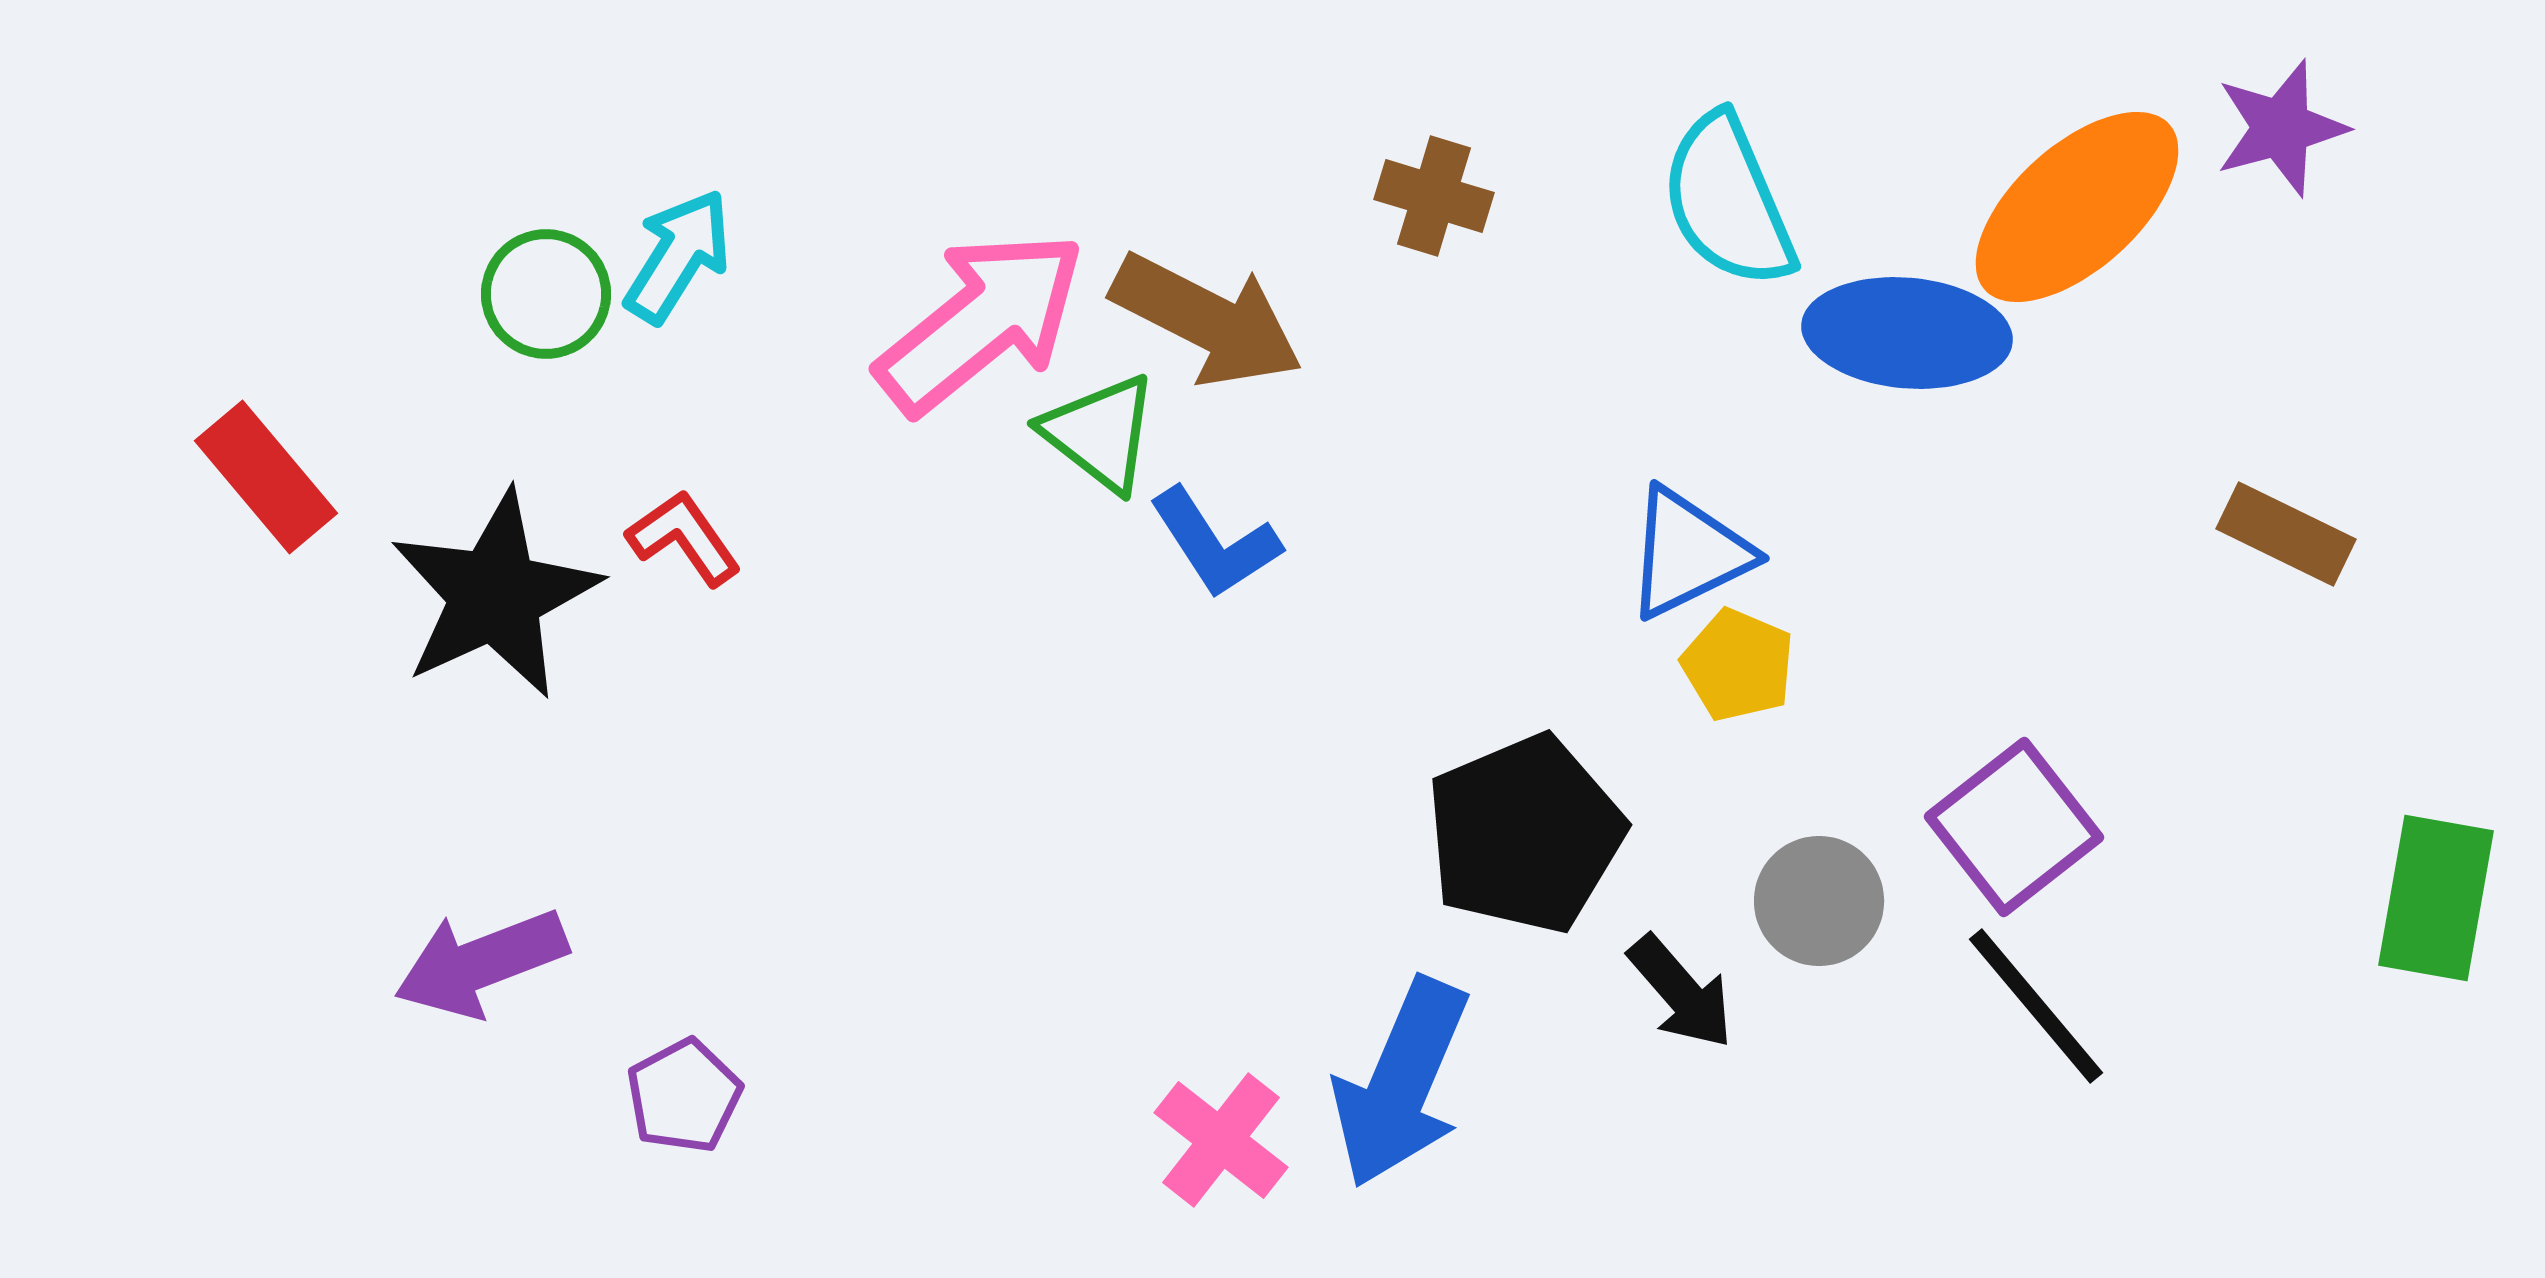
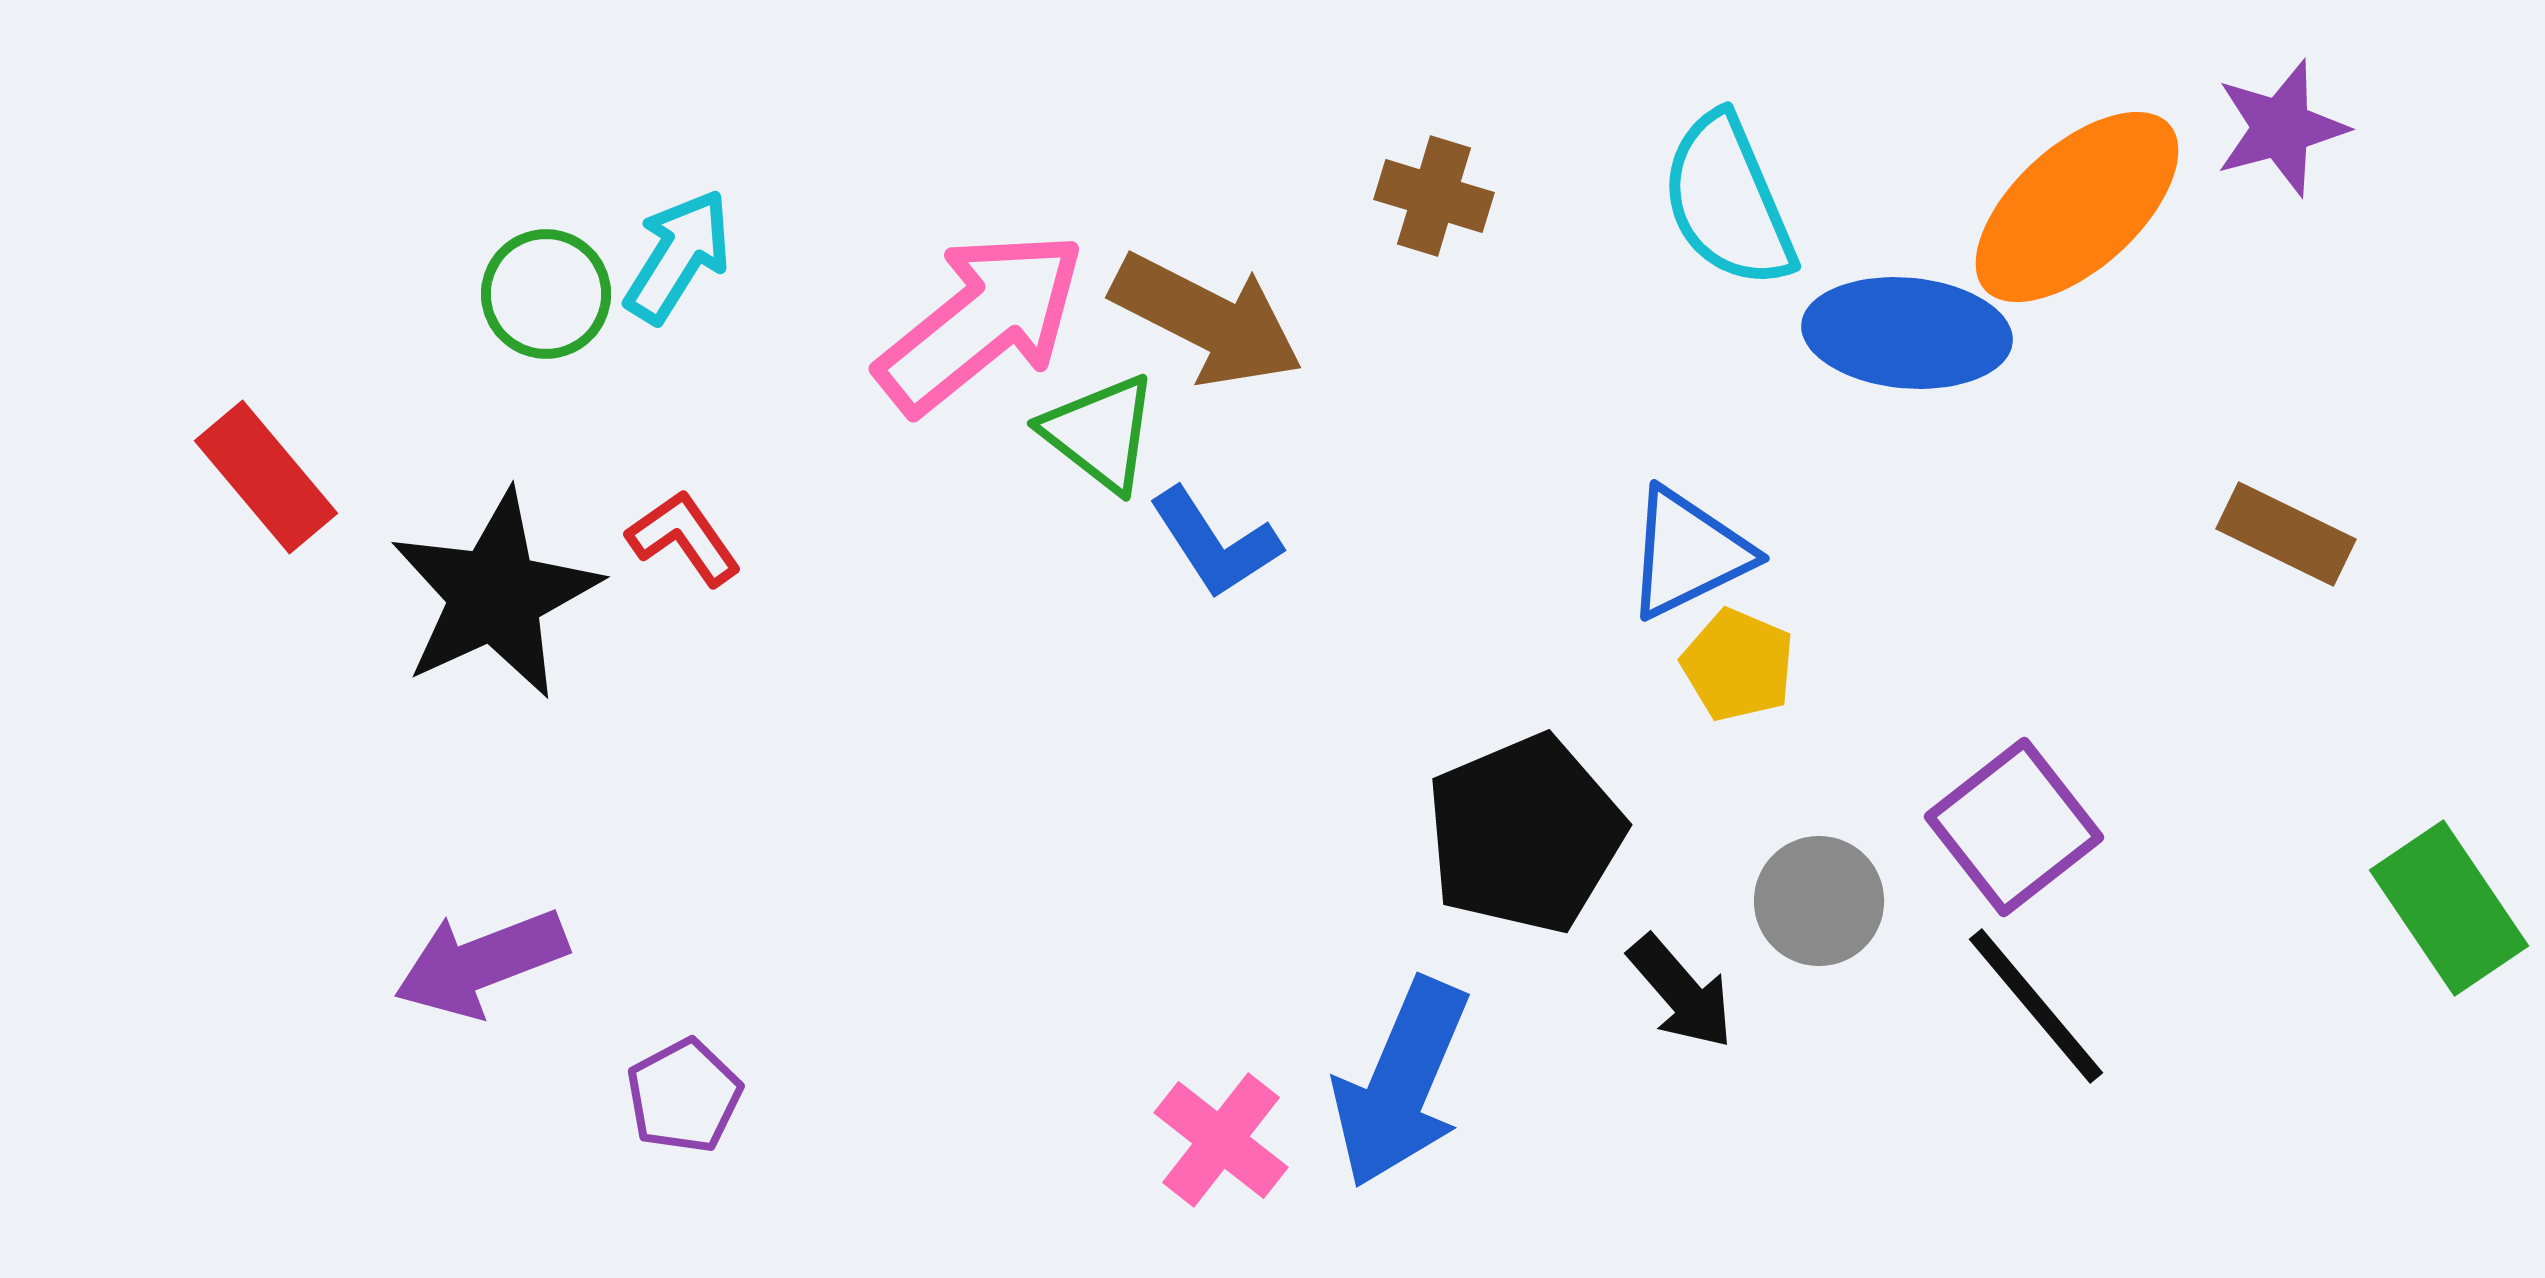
green rectangle: moved 13 px right, 10 px down; rotated 44 degrees counterclockwise
